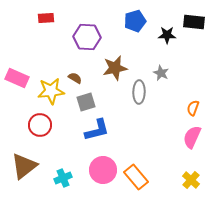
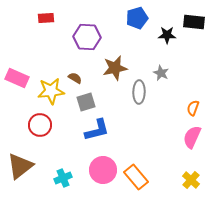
blue pentagon: moved 2 px right, 3 px up
brown triangle: moved 4 px left
